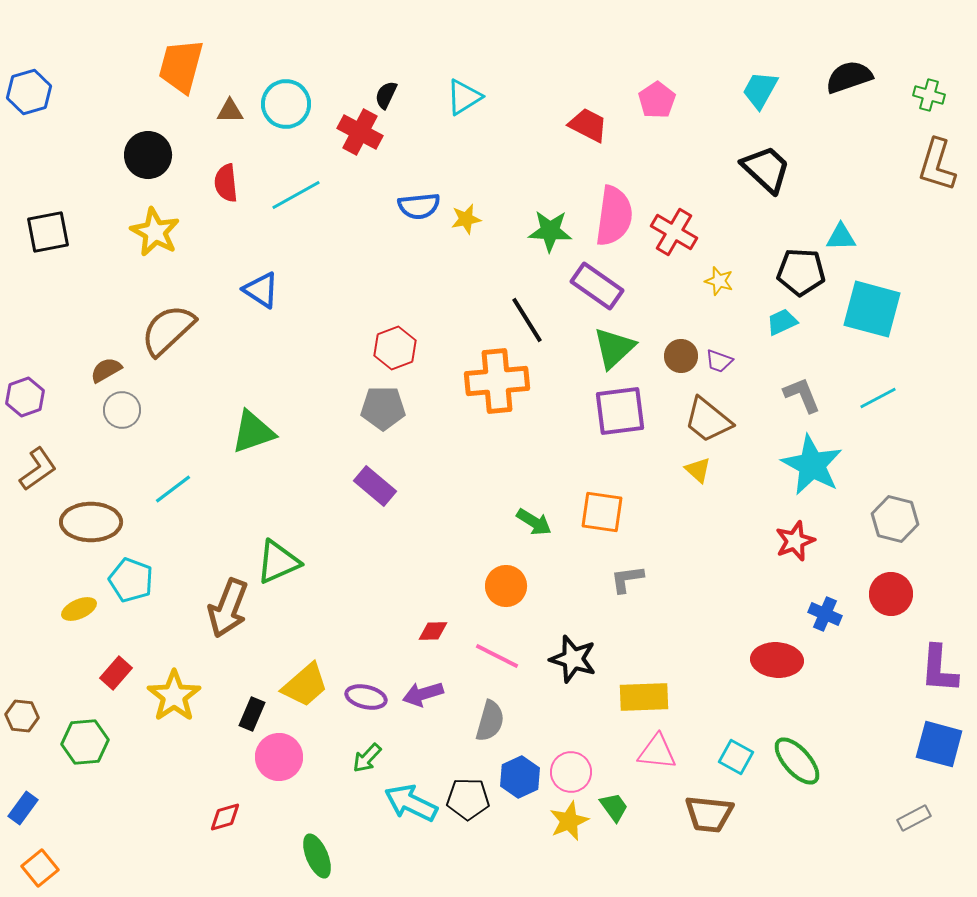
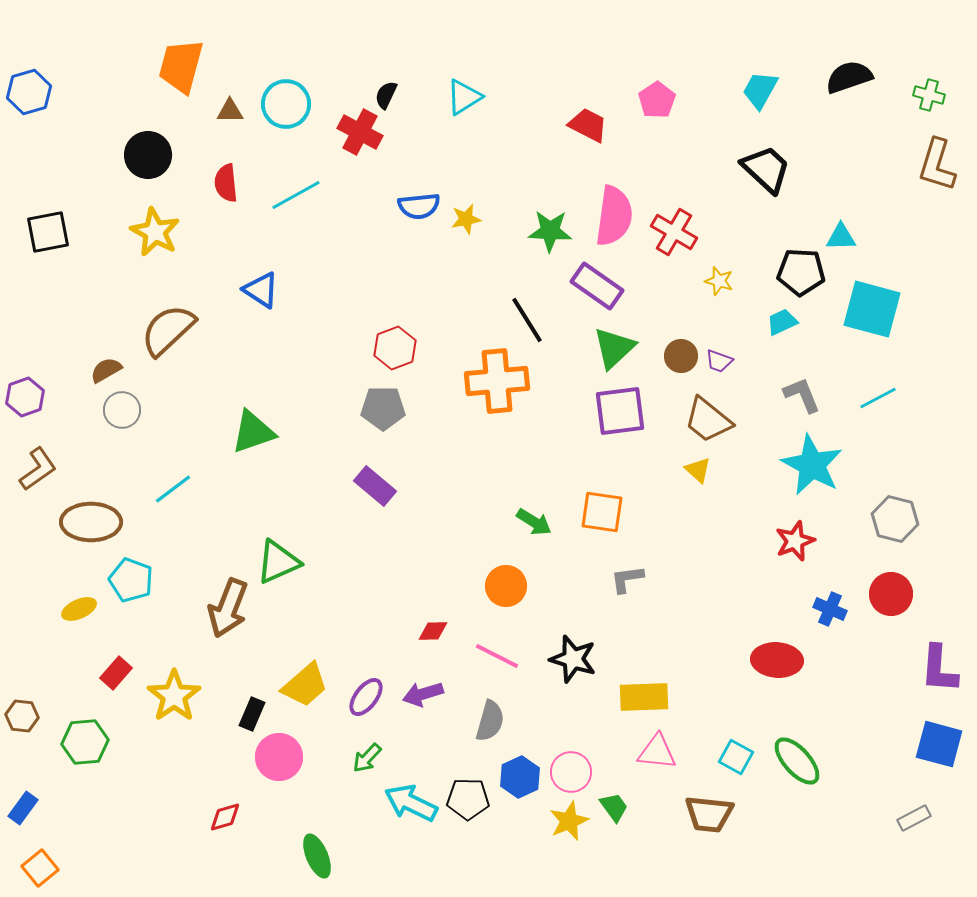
blue cross at (825, 614): moved 5 px right, 5 px up
purple ellipse at (366, 697): rotated 66 degrees counterclockwise
